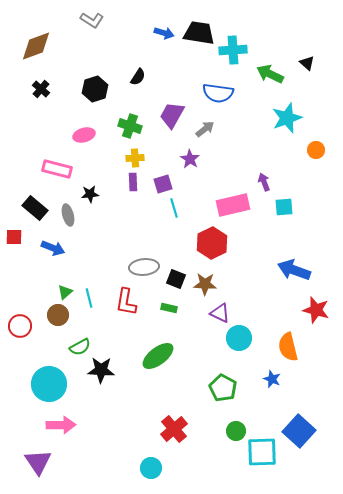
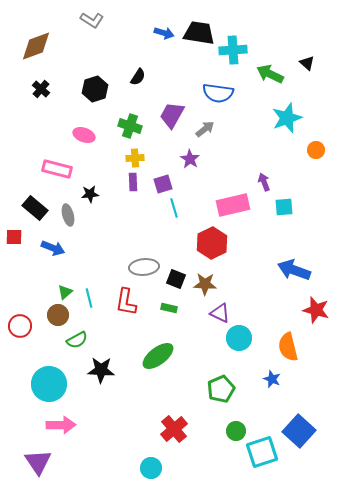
pink ellipse at (84, 135): rotated 35 degrees clockwise
green semicircle at (80, 347): moved 3 px left, 7 px up
green pentagon at (223, 388): moved 2 px left, 1 px down; rotated 20 degrees clockwise
cyan square at (262, 452): rotated 16 degrees counterclockwise
